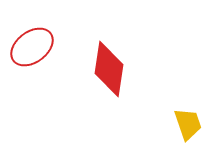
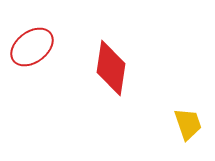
red diamond: moved 2 px right, 1 px up
